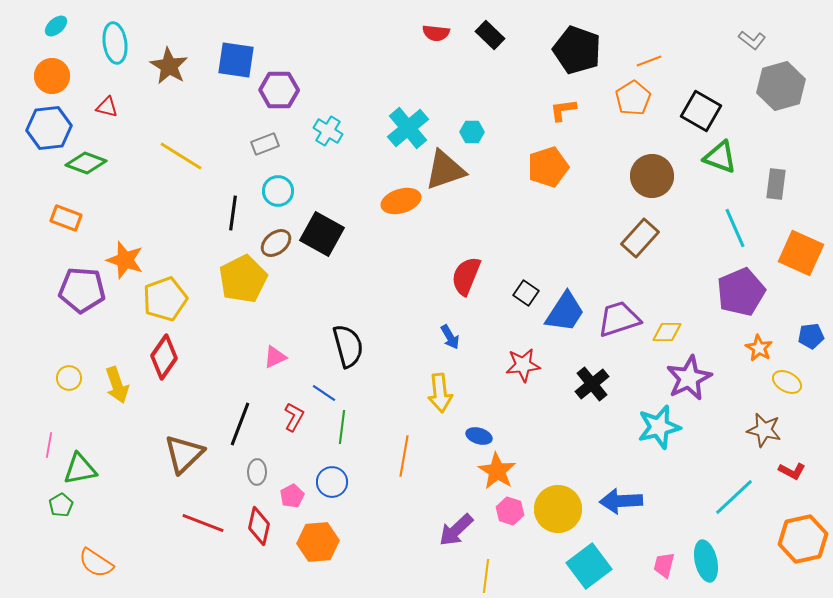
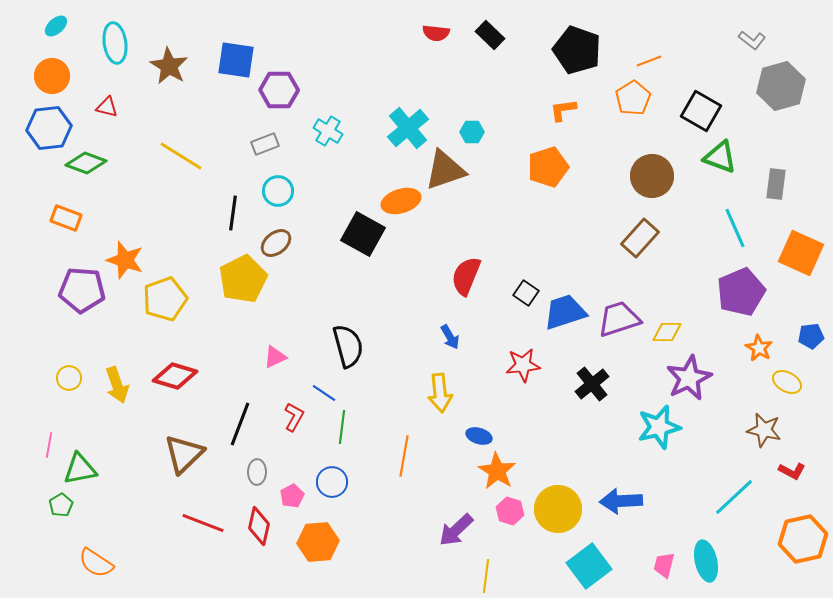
black square at (322, 234): moved 41 px right
blue trapezoid at (565, 312): rotated 141 degrees counterclockwise
red diamond at (164, 357): moved 11 px right, 19 px down; rotated 72 degrees clockwise
